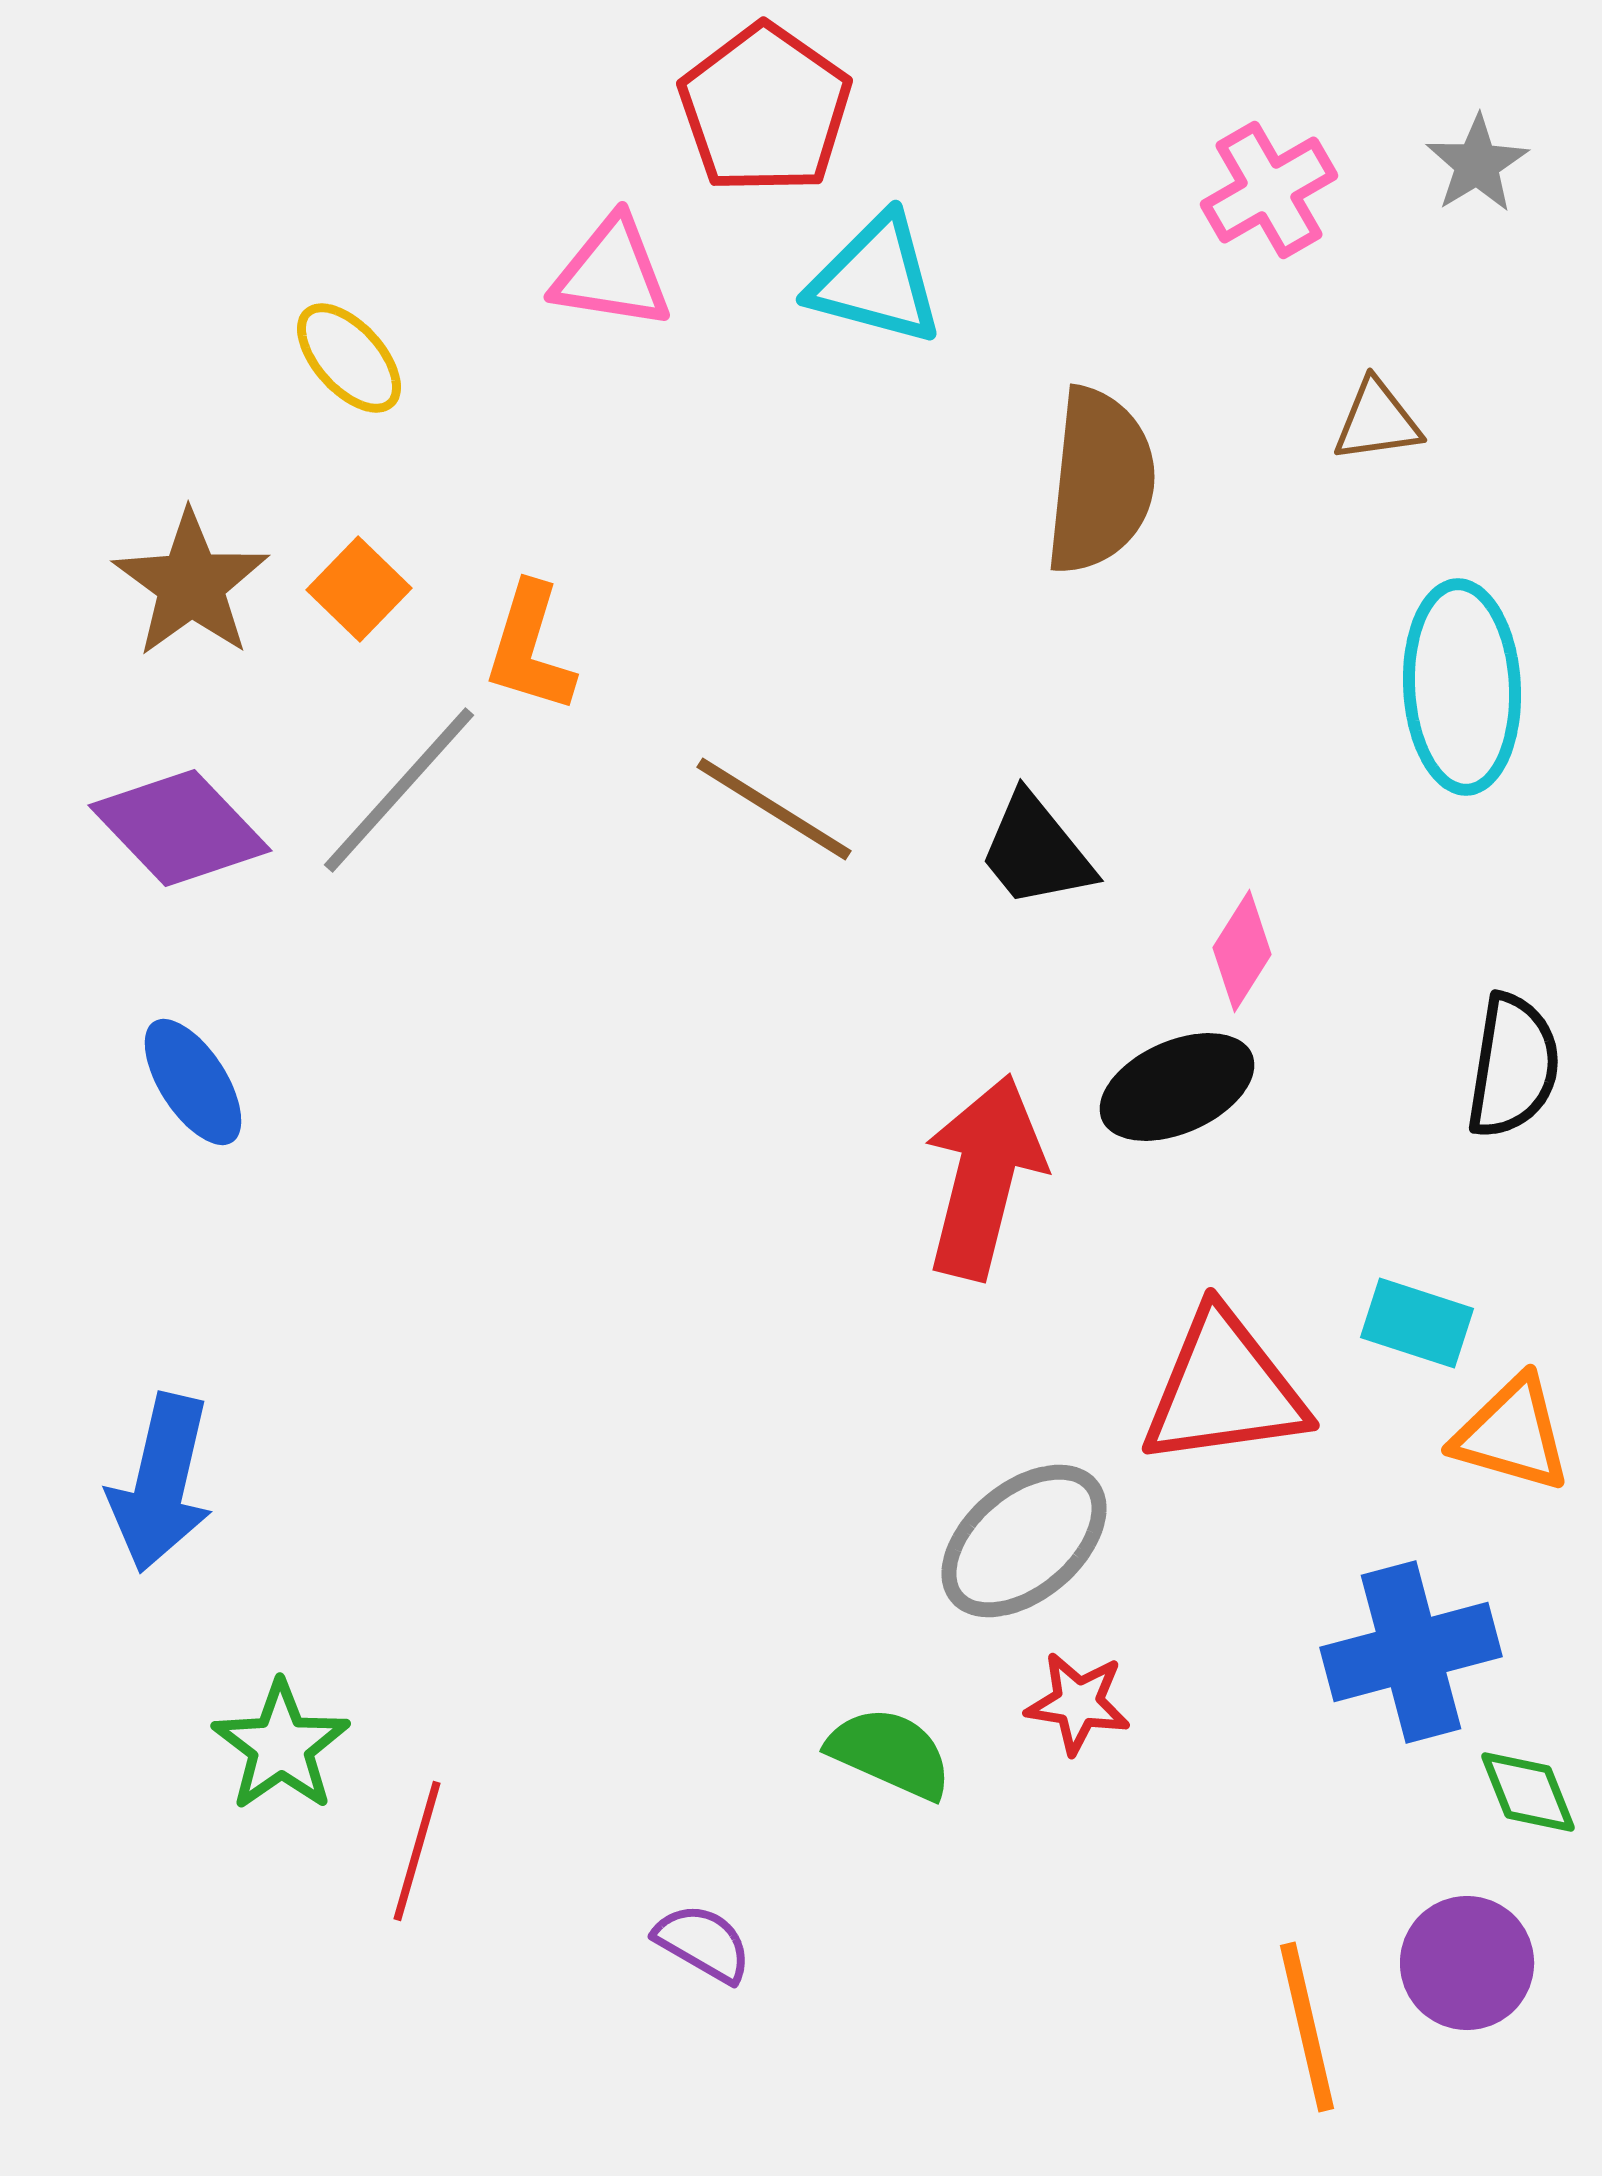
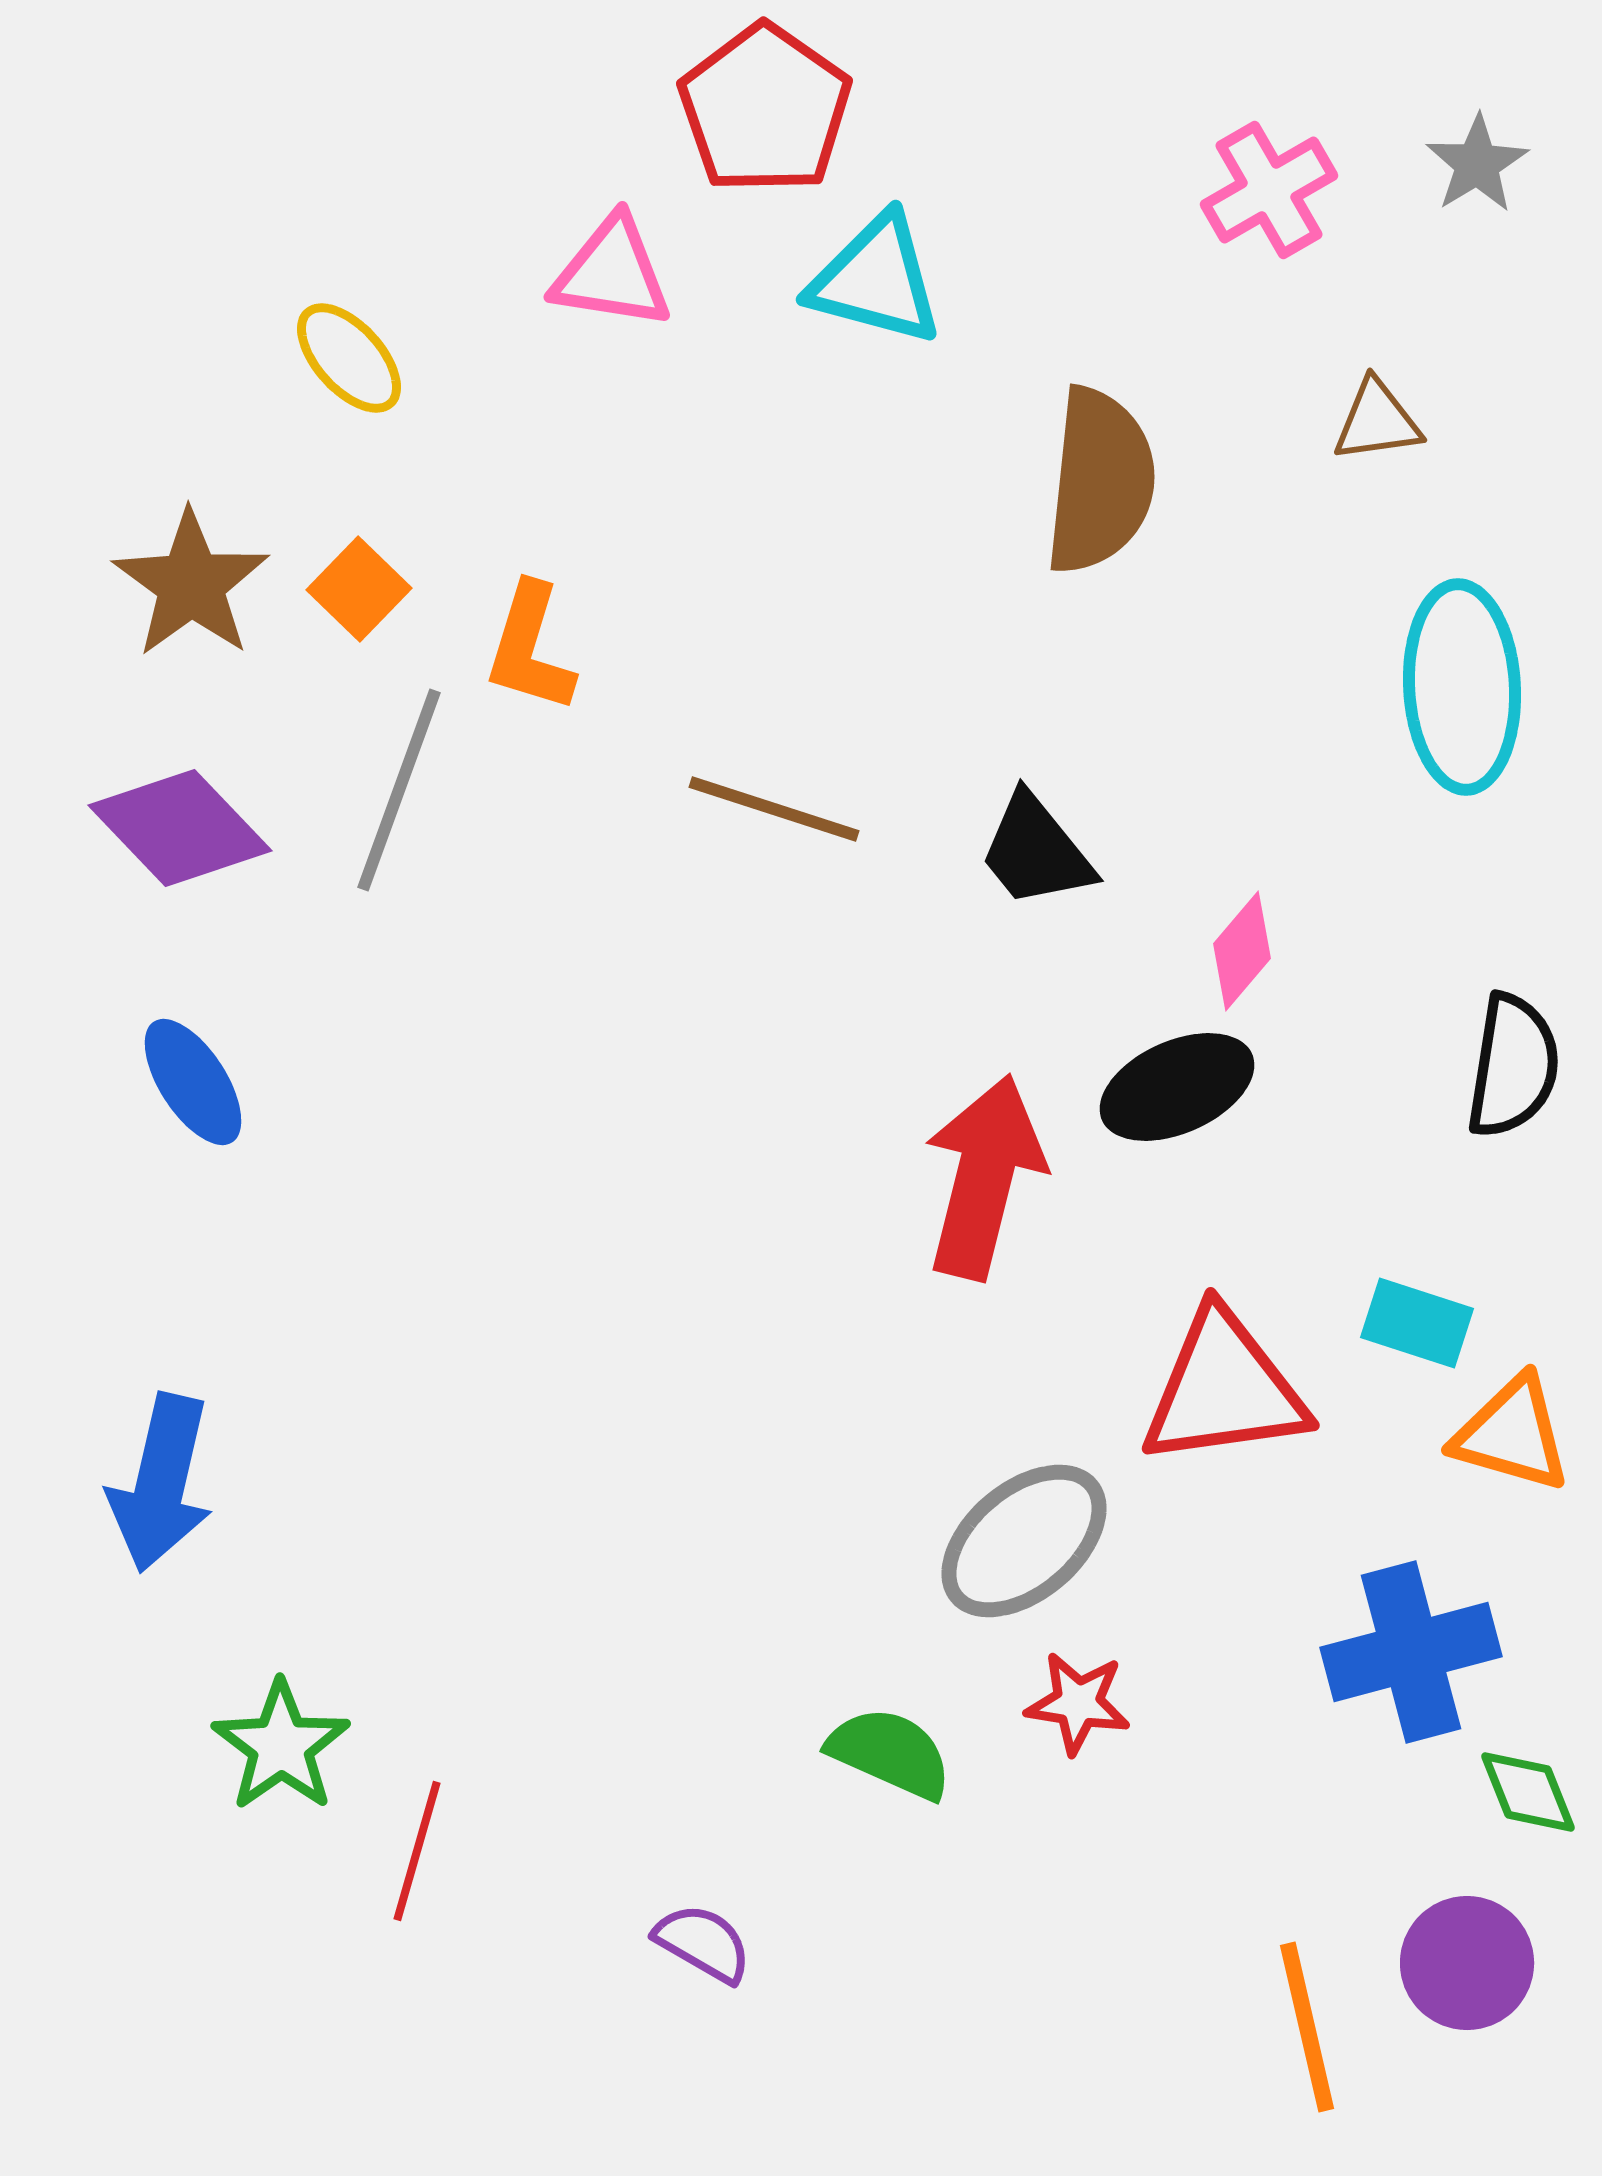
gray line: rotated 22 degrees counterclockwise
brown line: rotated 14 degrees counterclockwise
pink diamond: rotated 8 degrees clockwise
